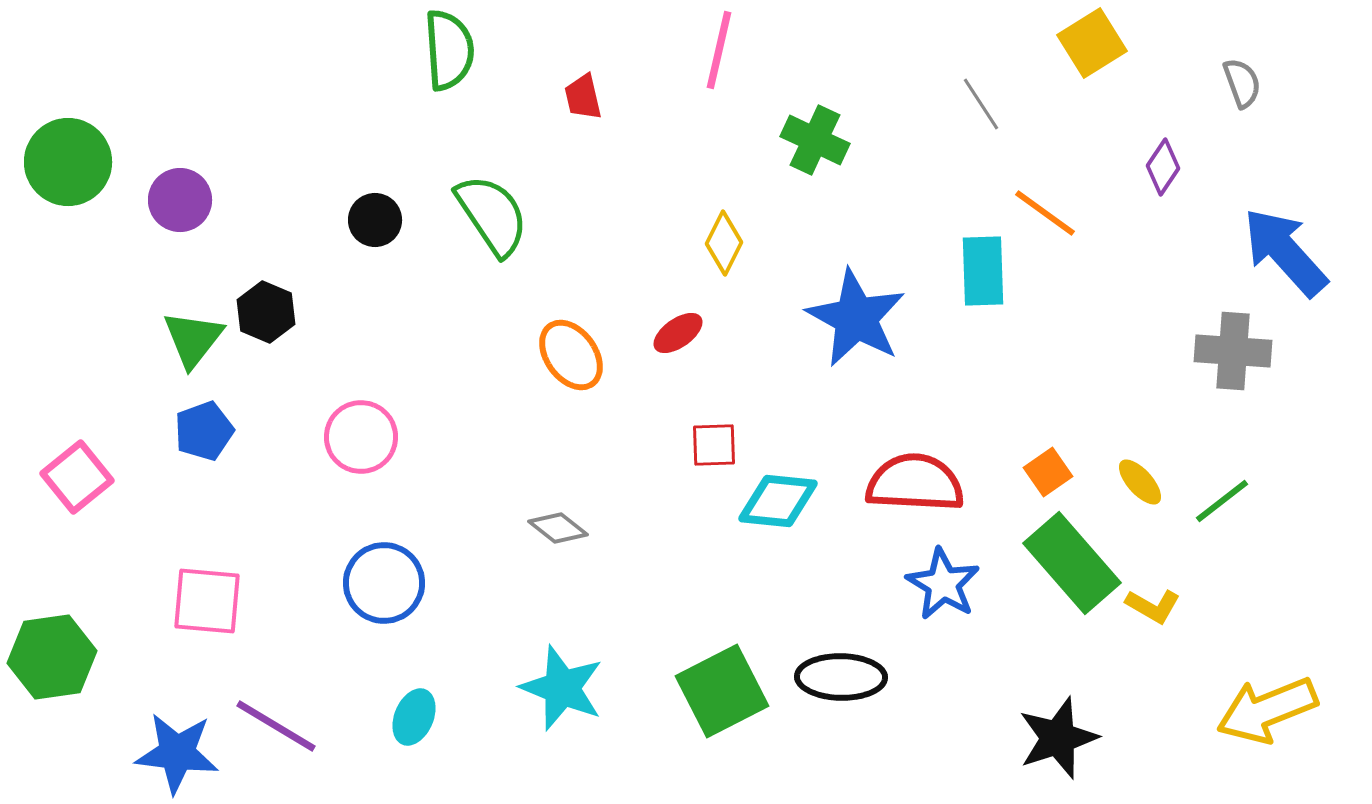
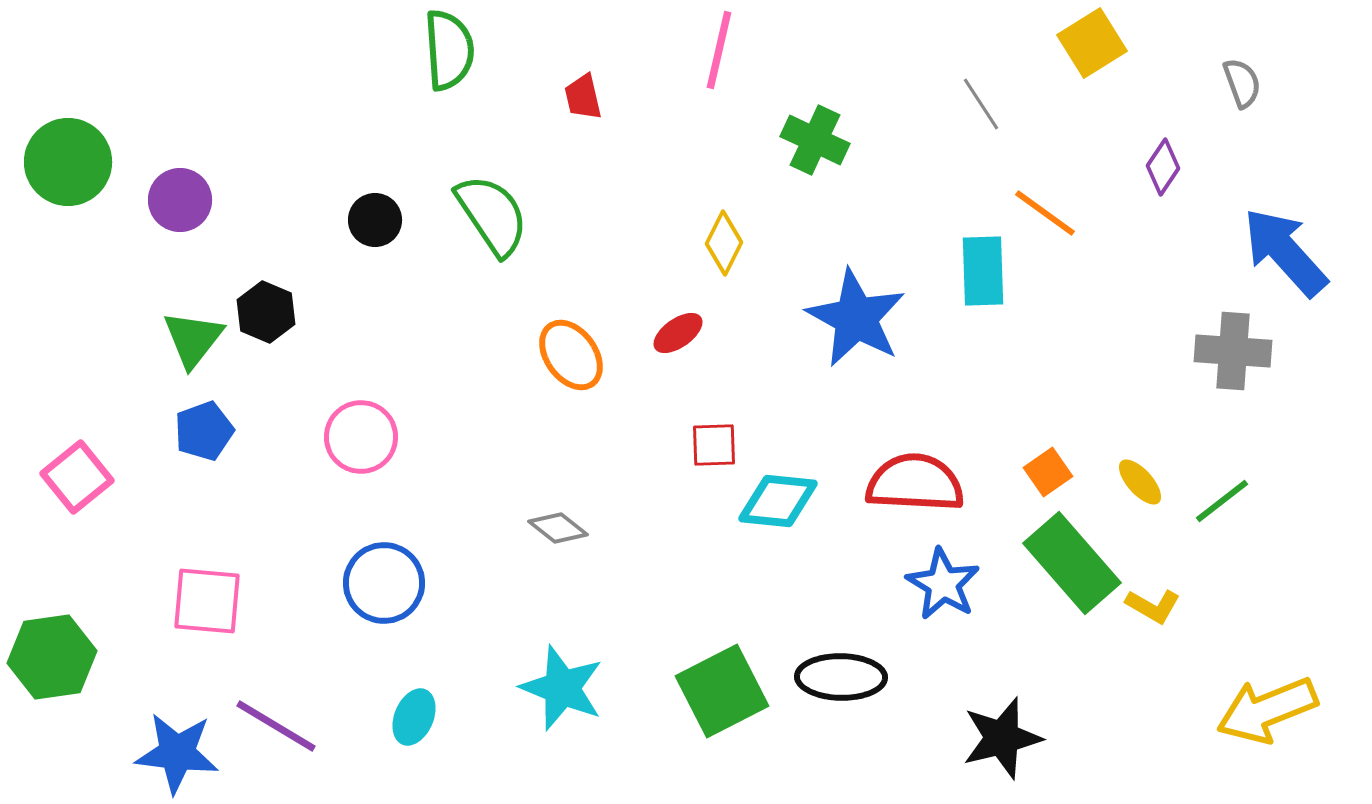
black star at (1058, 738): moved 56 px left; rotated 4 degrees clockwise
